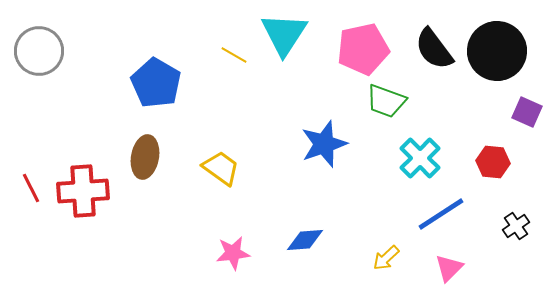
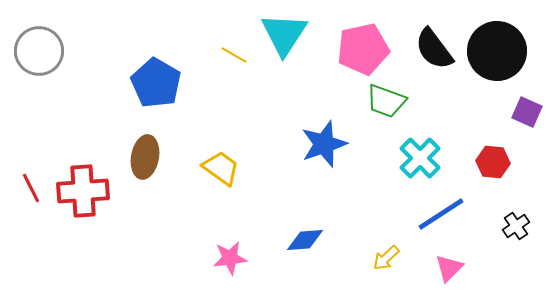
pink star: moved 3 px left, 5 px down
